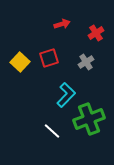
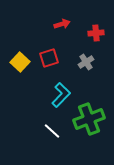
red cross: rotated 28 degrees clockwise
cyan L-shape: moved 5 px left
